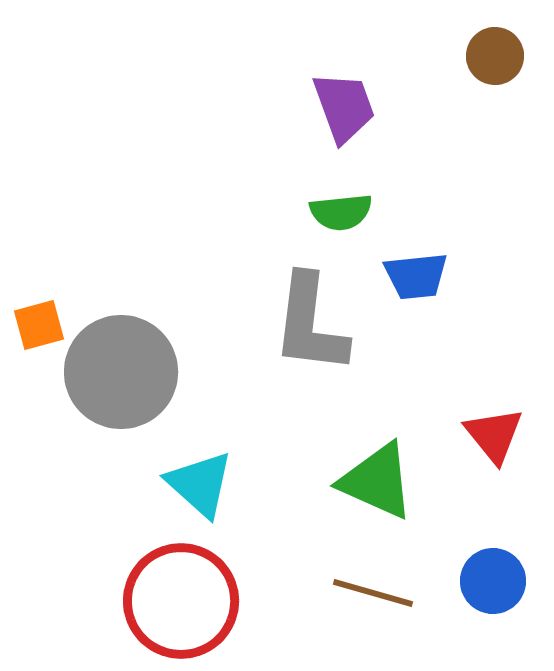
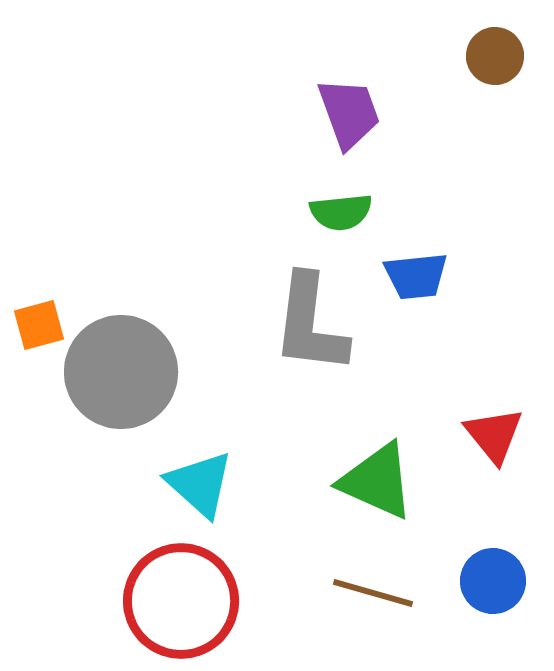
purple trapezoid: moved 5 px right, 6 px down
